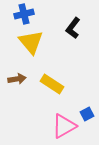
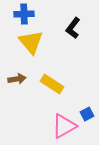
blue cross: rotated 12 degrees clockwise
